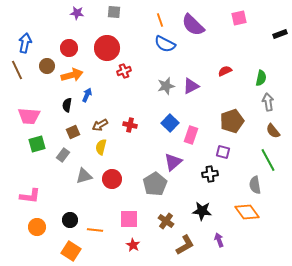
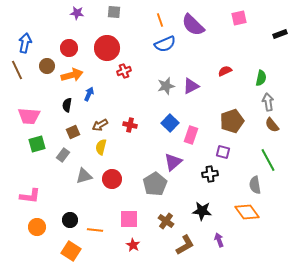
blue semicircle at (165, 44): rotated 50 degrees counterclockwise
blue arrow at (87, 95): moved 2 px right, 1 px up
brown semicircle at (273, 131): moved 1 px left, 6 px up
